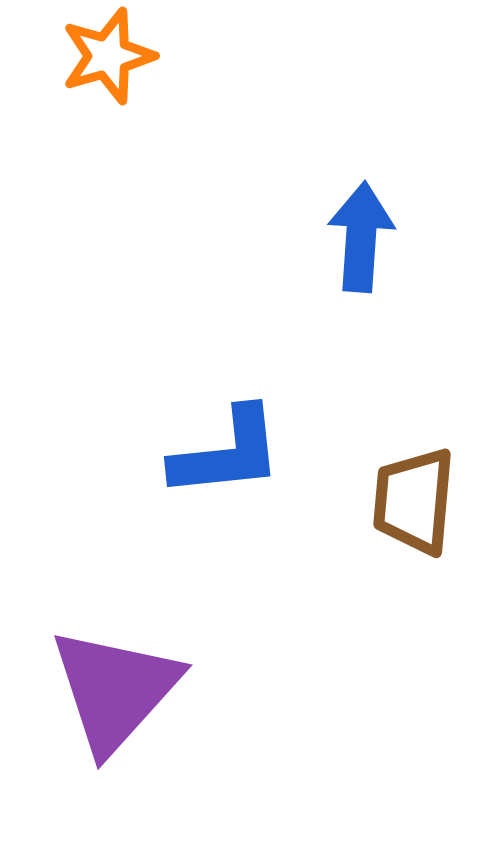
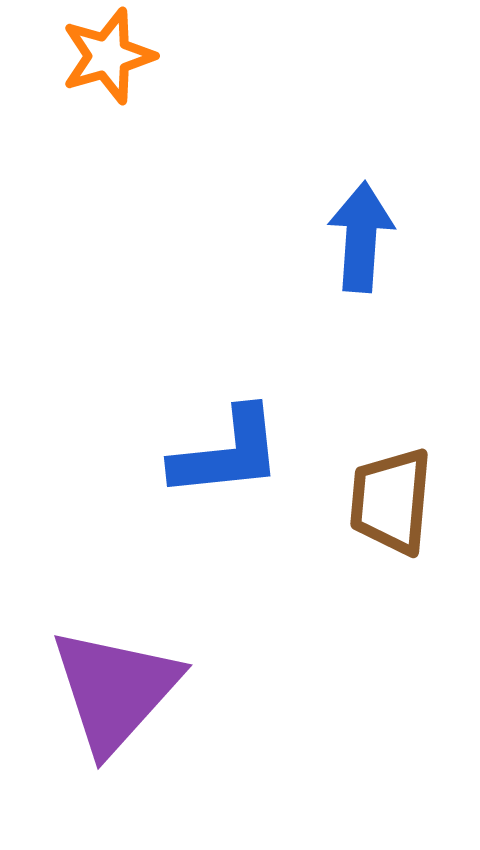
brown trapezoid: moved 23 px left
